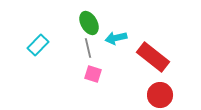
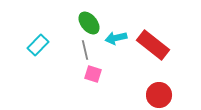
green ellipse: rotated 10 degrees counterclockwise
gray line: moved 3 px left, 2 px down
red rectangle: moved 12 px up
red circle: moved 1 px left
